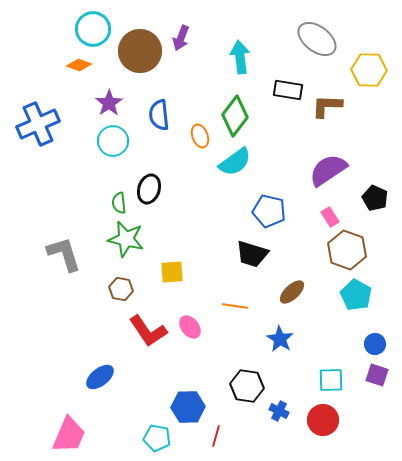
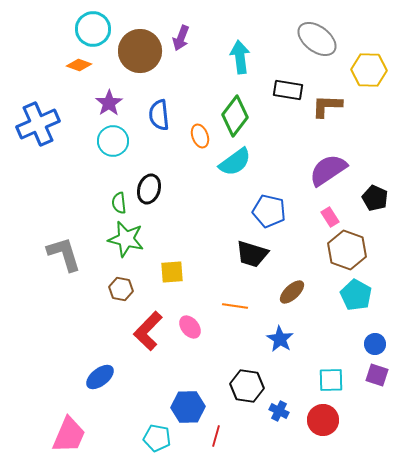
red L-shape at (148, 331): rotated 78 degrees clockwise
